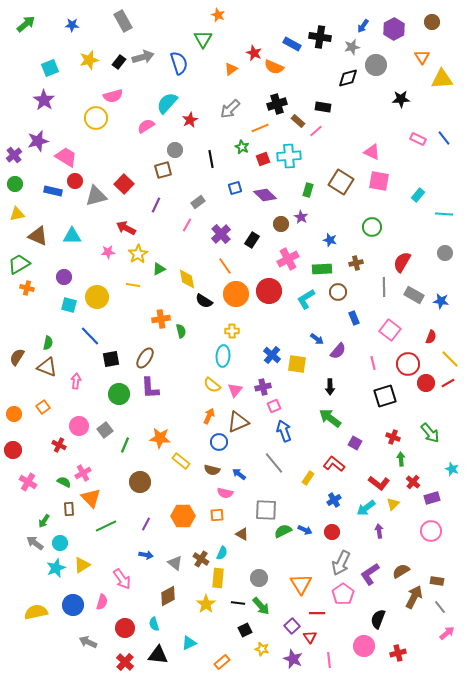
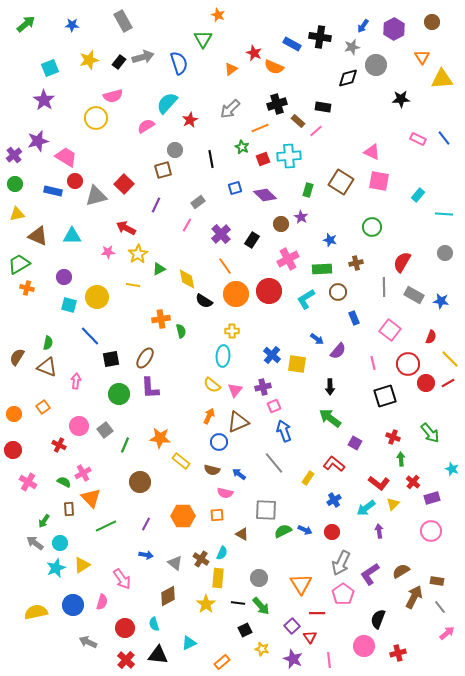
red cross at (125, 662): moved 1 px right, 2 px up
